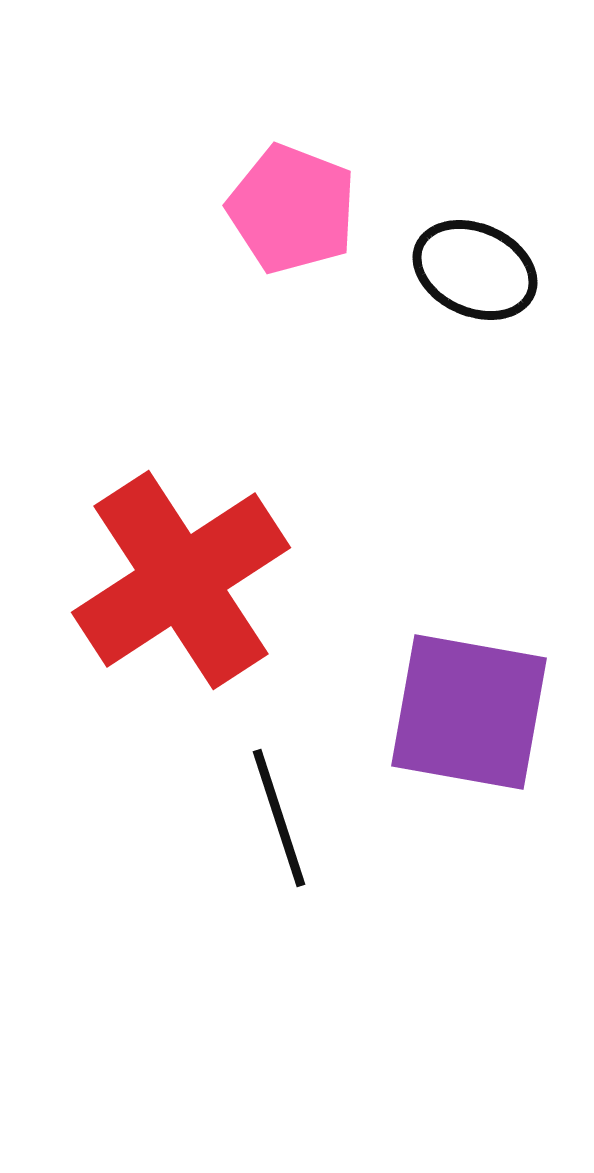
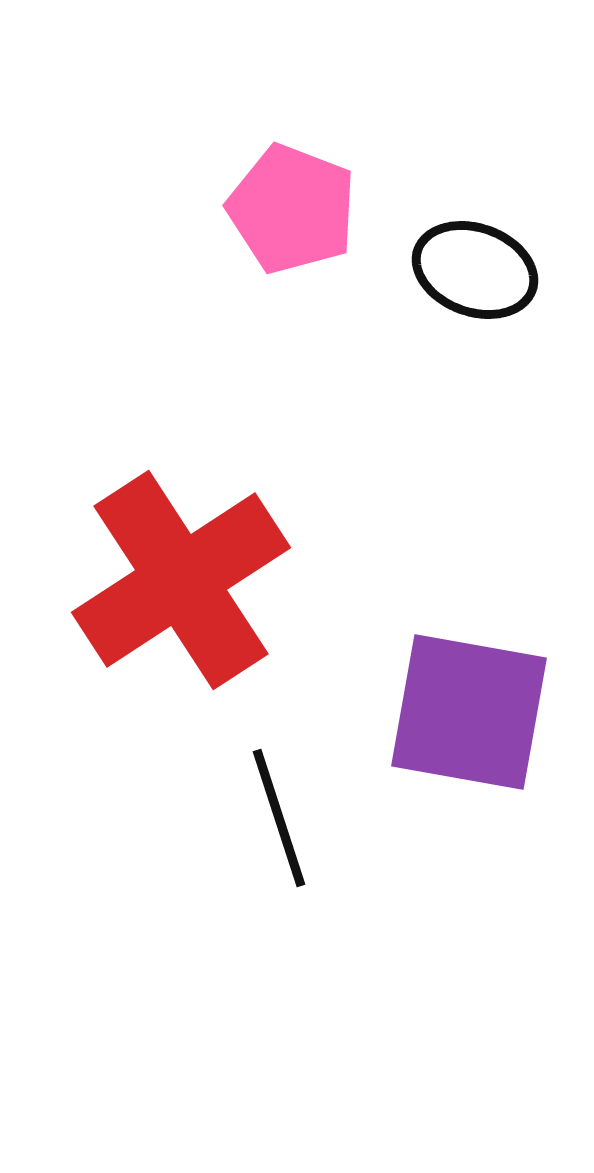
black ellipse: rotated 4 degrees counterclockwise
